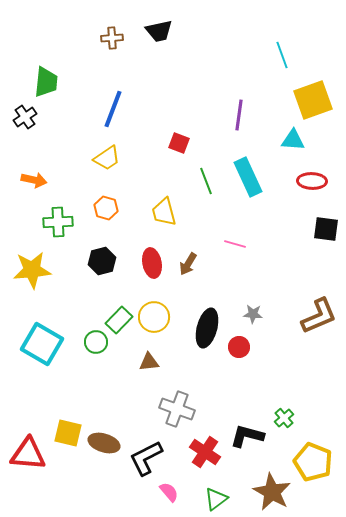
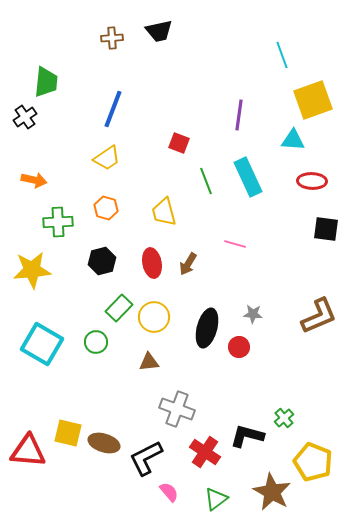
green rectangle at (119, 320): moved 12 px up
red triangle at (28, 454): moved 3 px up
